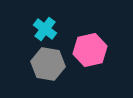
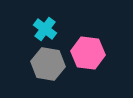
pink hexagon: moved 2 px left, 3 px down; rotated 20 degrees clockwise
